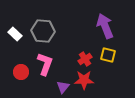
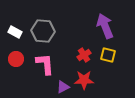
white rectangle: moved 2 px up; rotated 16 degrees counterclockwise
red cross: moved 1 px left, 4 px up
pink L-shape: rotated 25 degrees counterclockwise
red circle: moved 5 px left, 13 px up
purple triangle: rotated 24 degrees clockwise
